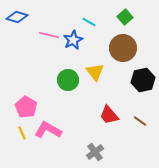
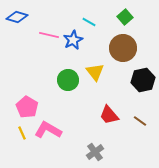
pink pentagon: moved 1 px right
